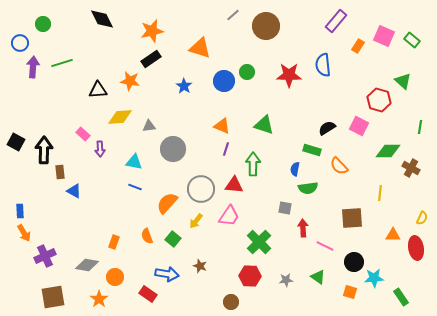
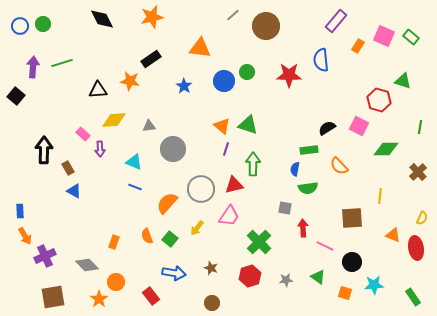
orange star at (152, 31): moved 14 px up
green rectangle at (412, 40): moved 1 px left, 3 px up
blue circle at (20, 43): moved 17 px up
orange triangle at (200, 48): rotated 10 degrees counterclockwise
blue semicircle at (323, 65): moved 2 px left, 5 px up
green triangle at (403, 81): rotated 24 degrees counterclockwise
yellow diamond at (120, 117): moved 6 px left, 3 px down
green triangle at (264, 125): moved 16 px left
orange triangle at (222, 126): rotated 18 degrees clockwise
black square at (16, 142): moved 46 px up; rotated 12 degrees clockwise
green rectangle at (312, 150): moved 3 px left; rotated 24 degrees counterclockwise
green diamond at (388, 151): moved 2 px left, 2 px up
cyan triangle at (134, 162): rotated 12 degrees clockwise
brown cross at (411, 168): moved 7 px right, 4 px down; rotated 18 degrees clockwise
brown rectangle at (60, 172): moved 8 px right, 4 px up; rotated 24 degrees counterclockwise
red triangle at (234, 185): rotated 18 degrees counterclockwise
yellow line at (380, 193): moved 3 px down
yellow arrow at (196, 221): moved 1 px right, 7 px down
orange arrow at (24, 233): moved 1 px right, 3 px down
orange triangle at (393, 235): rotated 21 degrees clockwise
green square at (173, 239): moved 3 px left
black circle at (354, 262): moved 2 px left
gray diamond at (87, 265): rotated 35 degrees clockwise
brown star at (200, 266): moved 11 px right, 2 px down
blue arrow at (167, 274): moved 7 px right, 1 px up
red hexagon at (250, 276): rotated 20 degrees counterclockwise
orange circle at (115, 277): moved 1 px right, 5 px down
cyan star at (374, 278): moved 7 px down
orange square at (350, 292): moved 5 px left, 1 px down
red rectangle at (148, 294): moved 3 px right, 2 px down; rotated 18 degrees clockwise
green rectangle at (401, 297): moved 12 px right
brown circle at (231, 302): moved 19 px left, 1 px down
